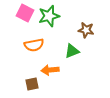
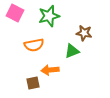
pink square: moved 10 px left
brown star: moved 2 px left, 3 px down
brown square: moved 1 px right, 1 px up
